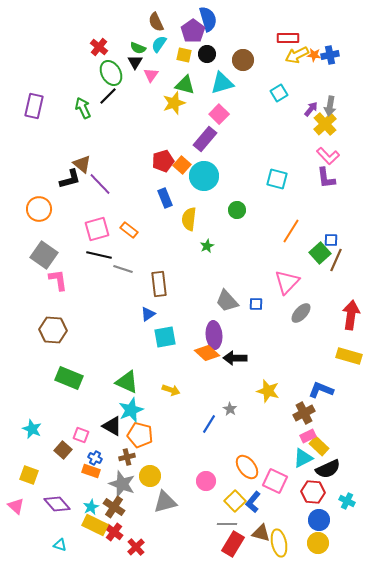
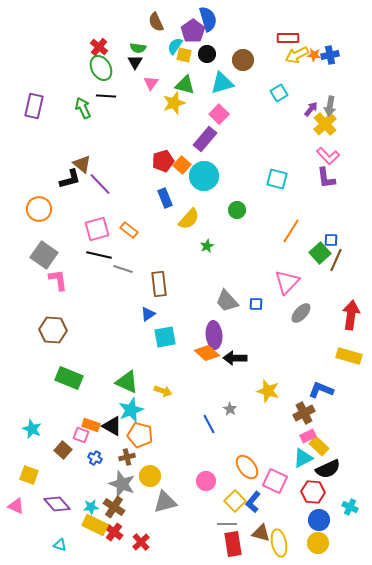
cyan semicircle at (159, 44): moved 16 px right, 2 px down
green semicircle at (138, 48): rotated 14 degrees counterclockwise
green ellipse at (111, 73): moved 10 px left, 5 px up
pink triangle at (151, 75): moved 8 px down
black line at (108, 96): moved 2 px left; rotated 48 degrees clockwise
yellow semicircle at (189, 219): rotated 145 degrees counterclockwise
yellow arrow at (171, 390): moved 8 px left, 1 px down
blue line at (209, 424): rotated 60 degrees counterclockwise
orange rectangle at (91, 471): moved 46 px up
cyan cross at (347, 501): moved 3 px right, 6 px down
pink triangle at (16, 506): rotated 18 degrees counterclockwise
cyan star at (91, 507): rotated 21 degrees clockwise
red rectangle at (233, 544): rotated 40 degrees counterclockwise
red cross at (136, 547): moved 5 px right, 5 px up
